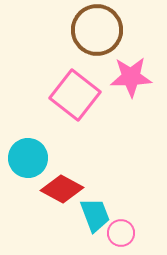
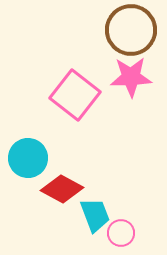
brown circle: moved 34 px right
